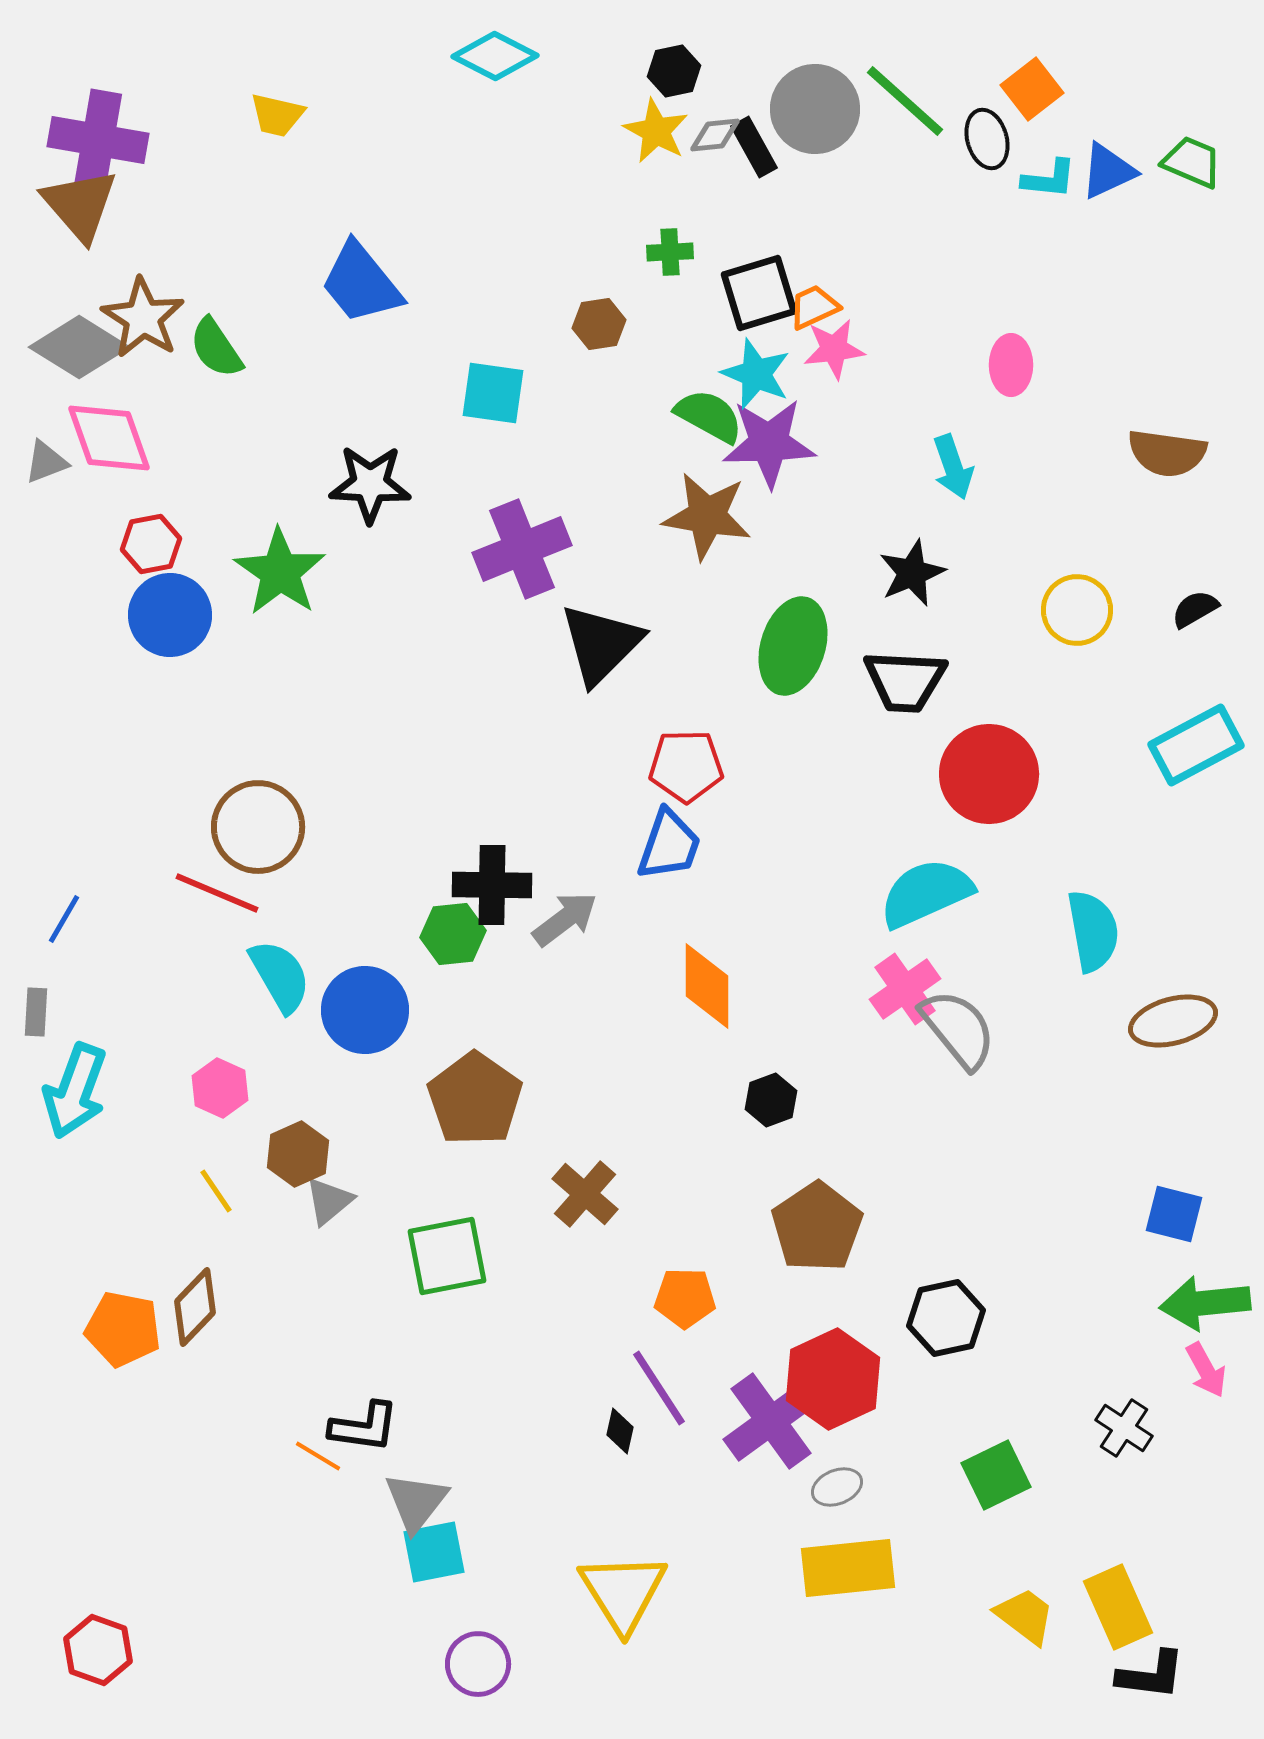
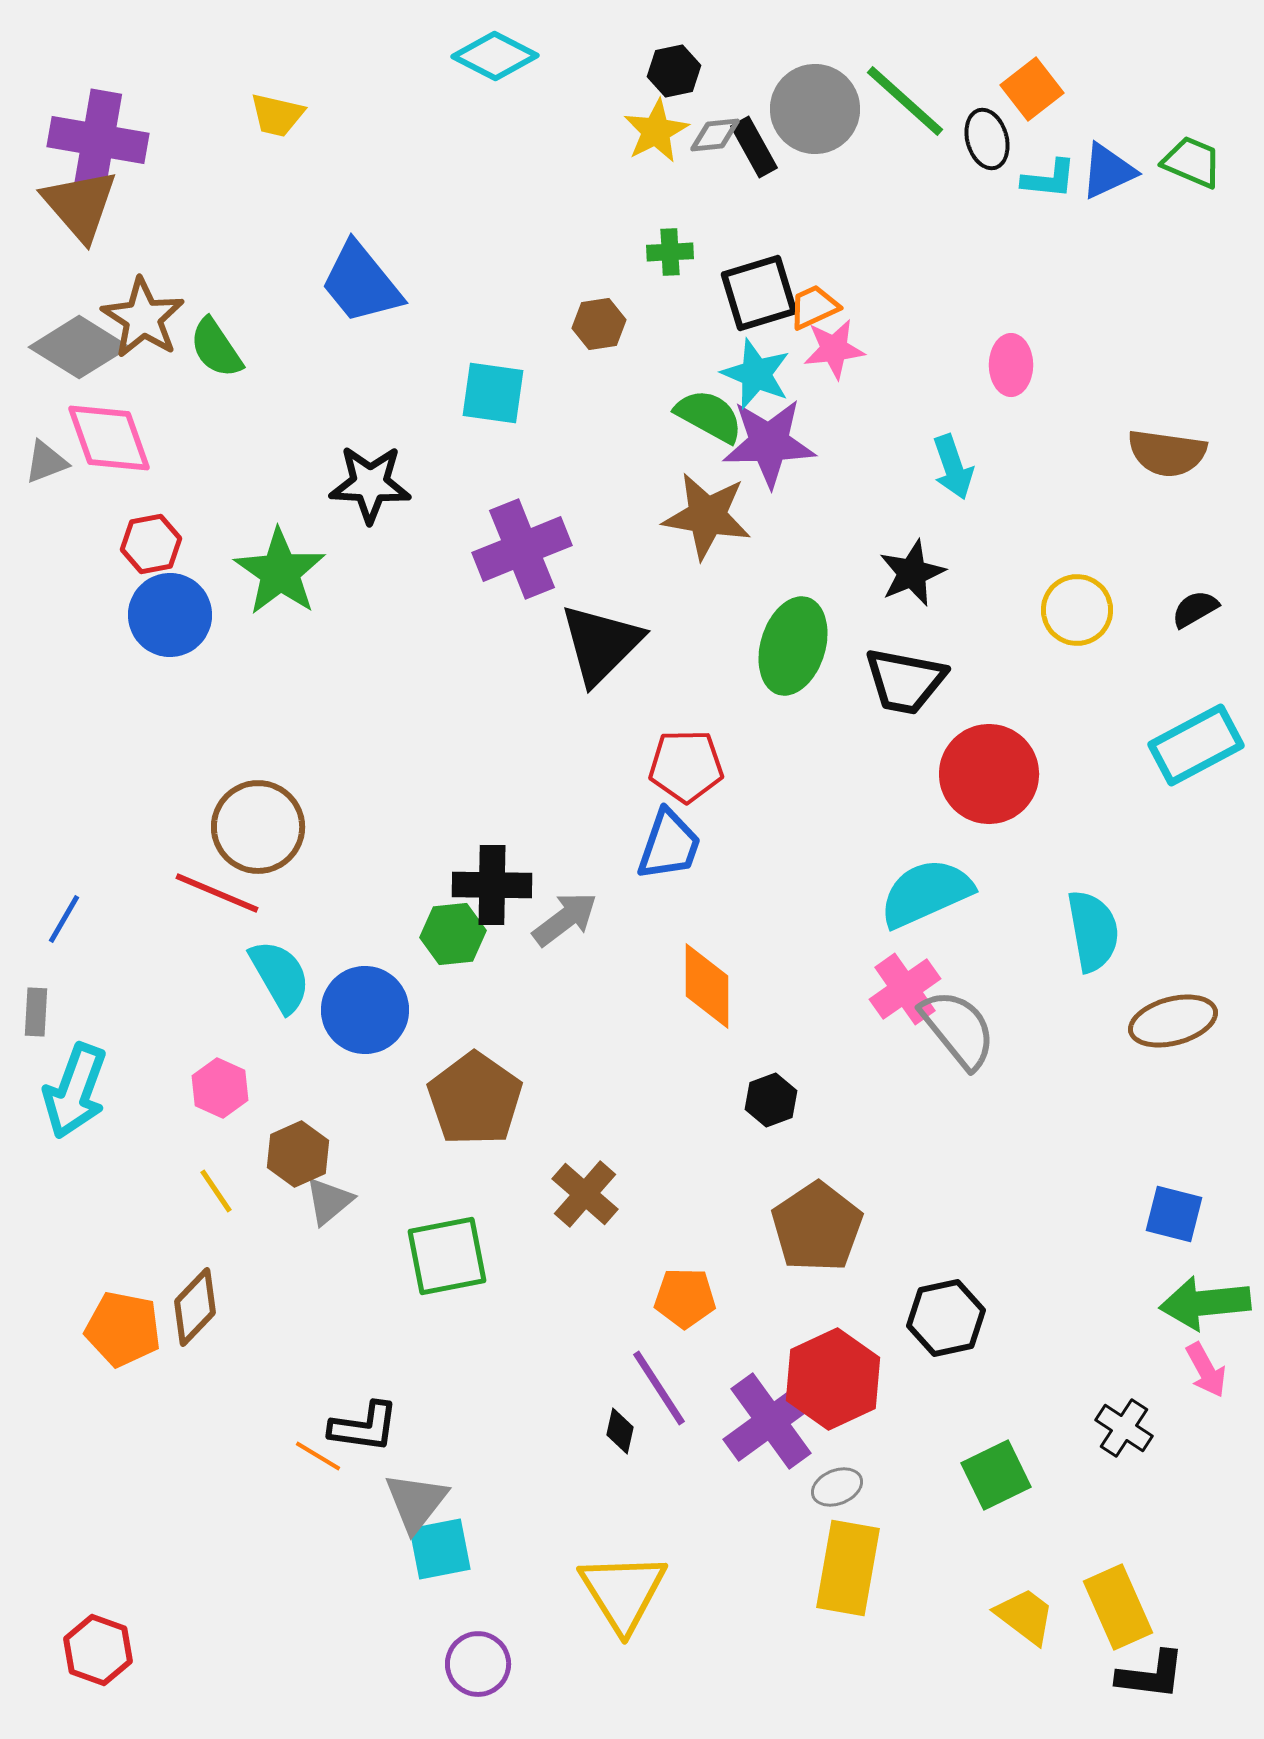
yellow star at (656, 131): rotated 16 degrees clockwise
black trapezoid at (905, 681): rotated 8 degrees clockwise
cyan square at (434, 1552): moved 6 px right, 3 px up
yellow rectangle at (848, 1568): rotated 74 degrees counterclockwise
